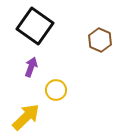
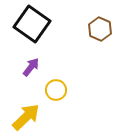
black square: moved 3 px left, 2 px up
brown hexagon: moved 11 px up
purple arrow: rotated 18 degrees clockwise
